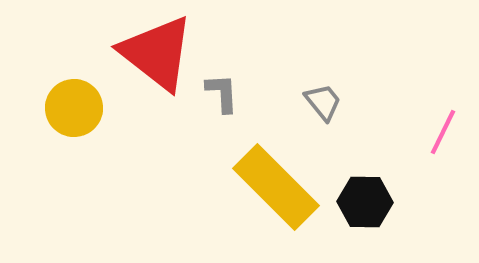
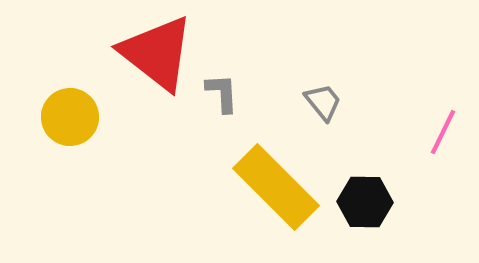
yellow circle: moved 4 px left, 9 px down
